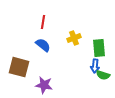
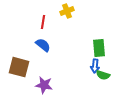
yellow cross: moved 7 px left, 27 px up
